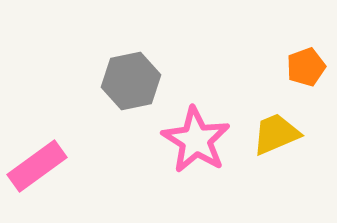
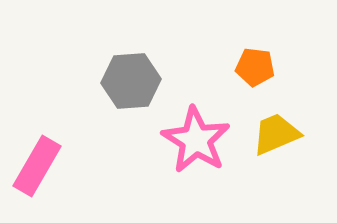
orange pentagon: moved 51 px left; rotated 27 degrees clockwise
gray hexagon: rotated 8 degrees clockwise
pink rectangle: rotated 24 degrees counterclockwise
